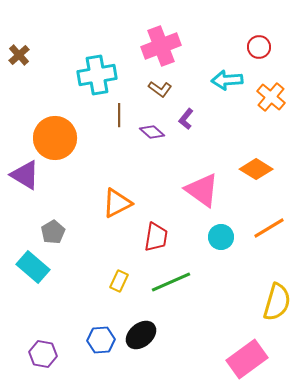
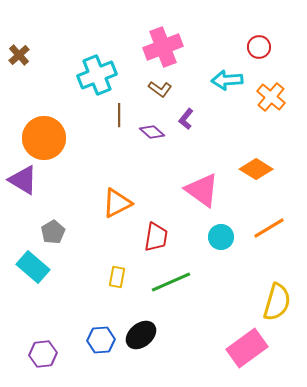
pink cross: moved 2 px right, 1 px down
cyan cross: rotated 12 degrees counterclockwise
orange circle: moved 11 px left
purple triangle: moved 2 px left, 5 px down
yellow rectangle: moved 2 px left, 4 px up; rotated 15 degrees counterclockwise
purple hexagon: rotated 16 degrees counterclockwise
pink rectangle: moved 11 px up
